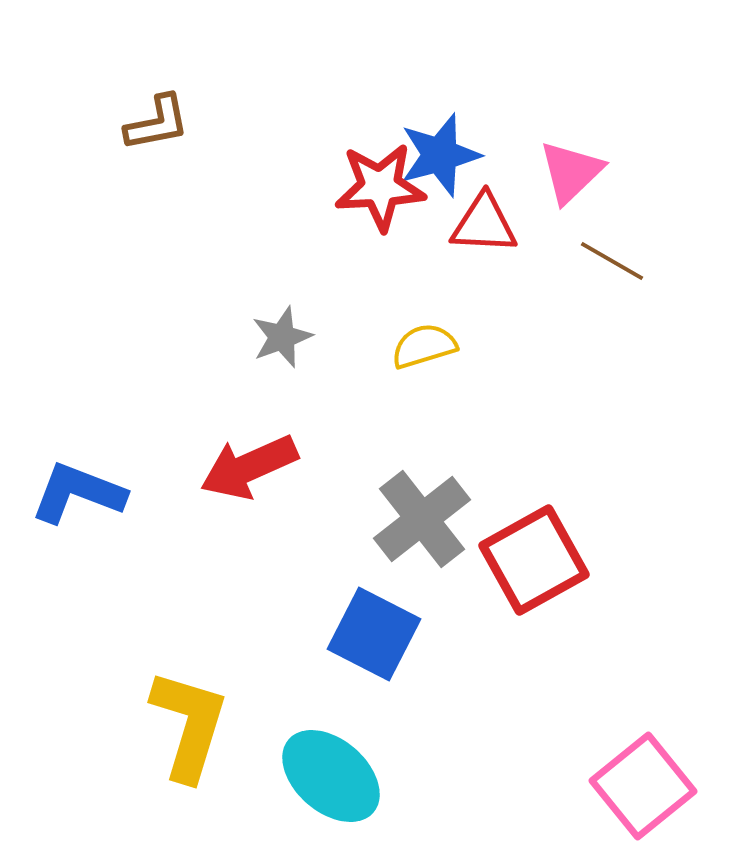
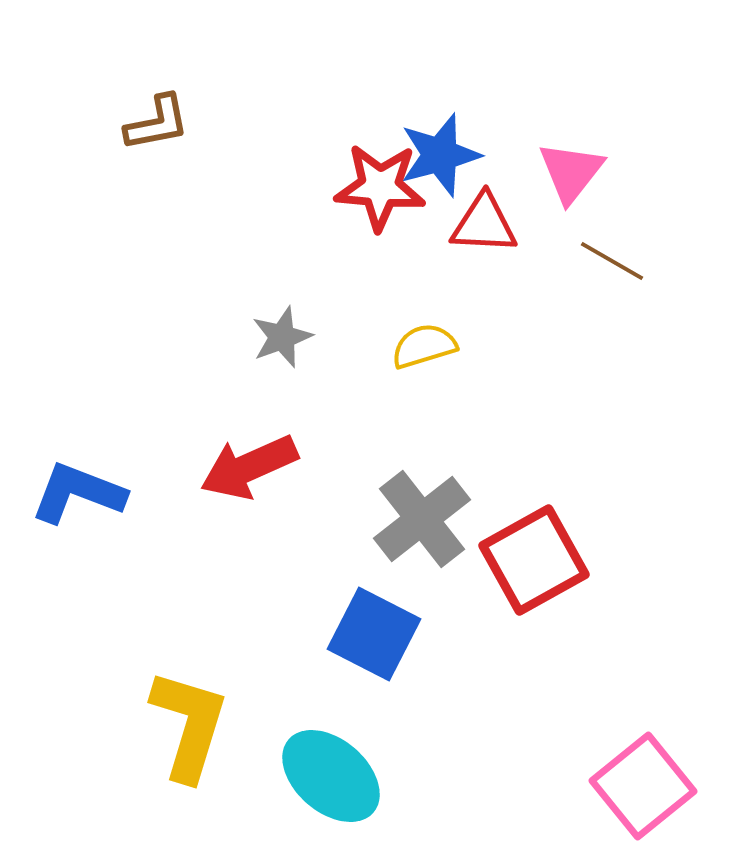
pink triangle: rotated 8 degrees counterclockwise
red star: rotated 8 degrees clockwise
